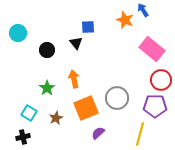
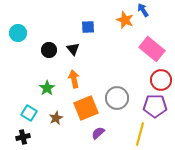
black triangle: moved 3 px left, 6 px down
black circle: moved 2 px right
